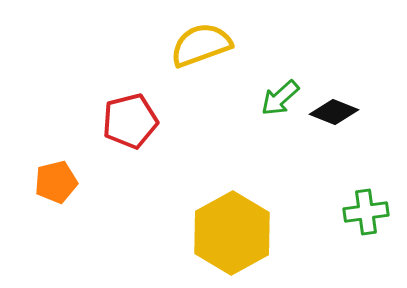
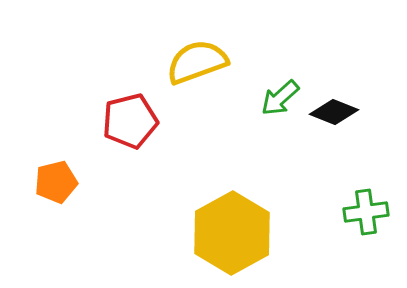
yellow semicircle: moved 4 px left, 17 px down
